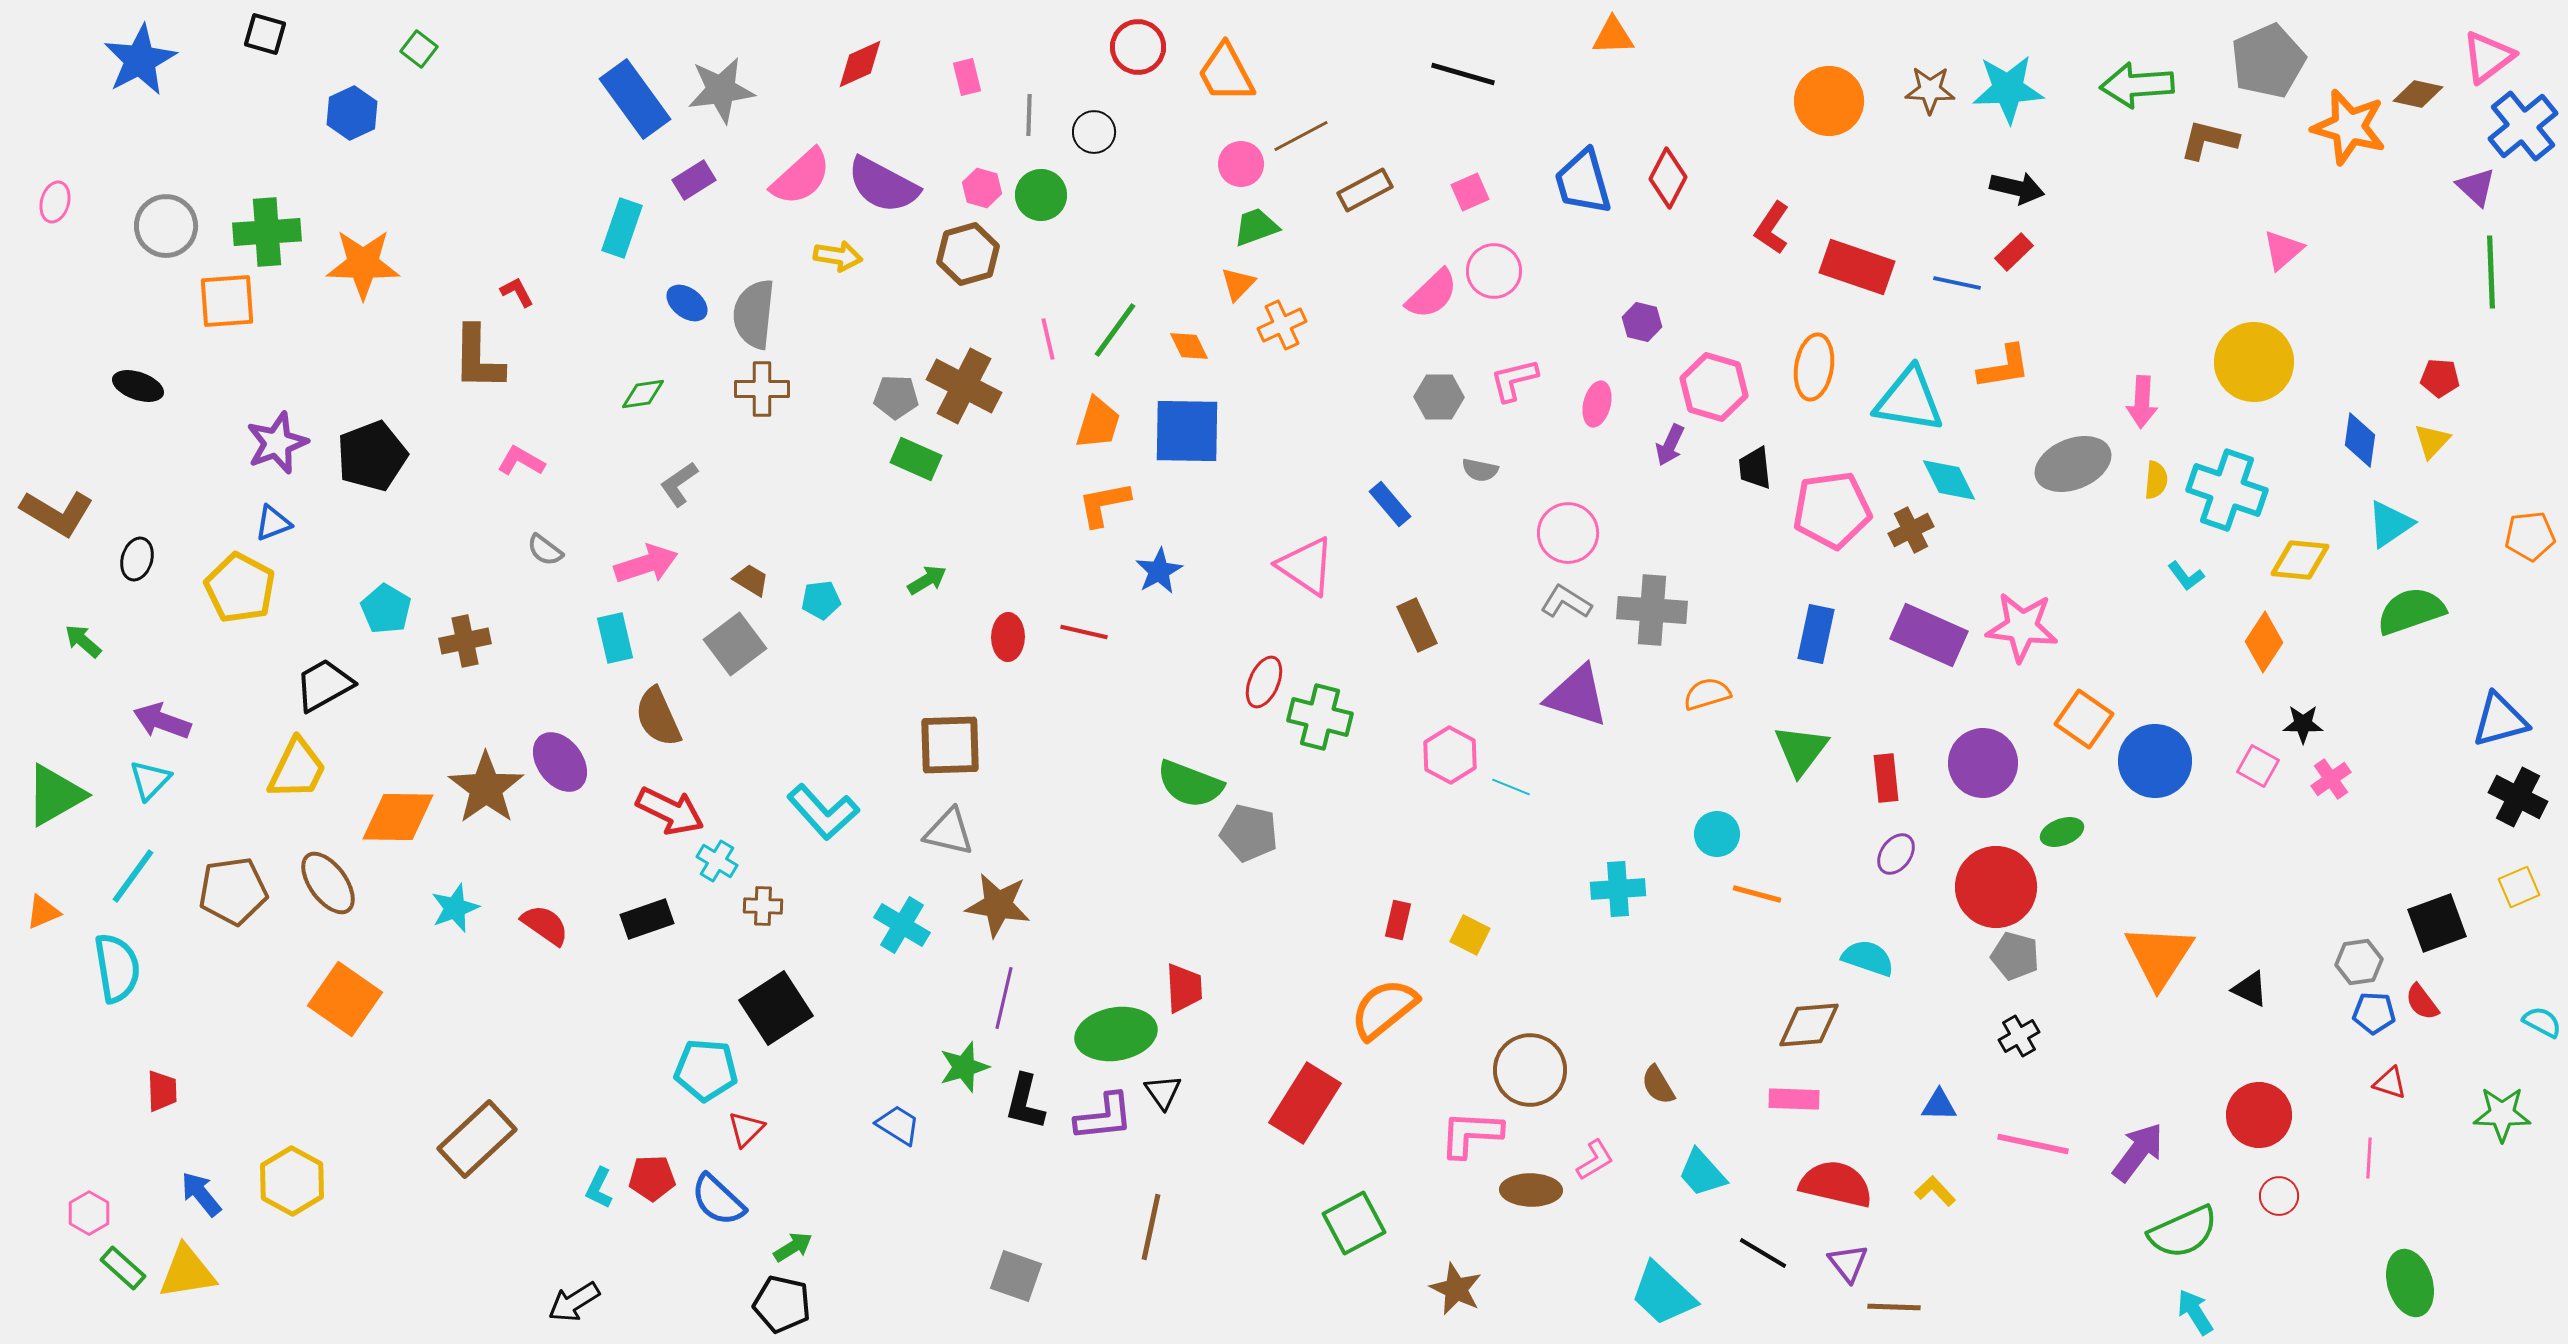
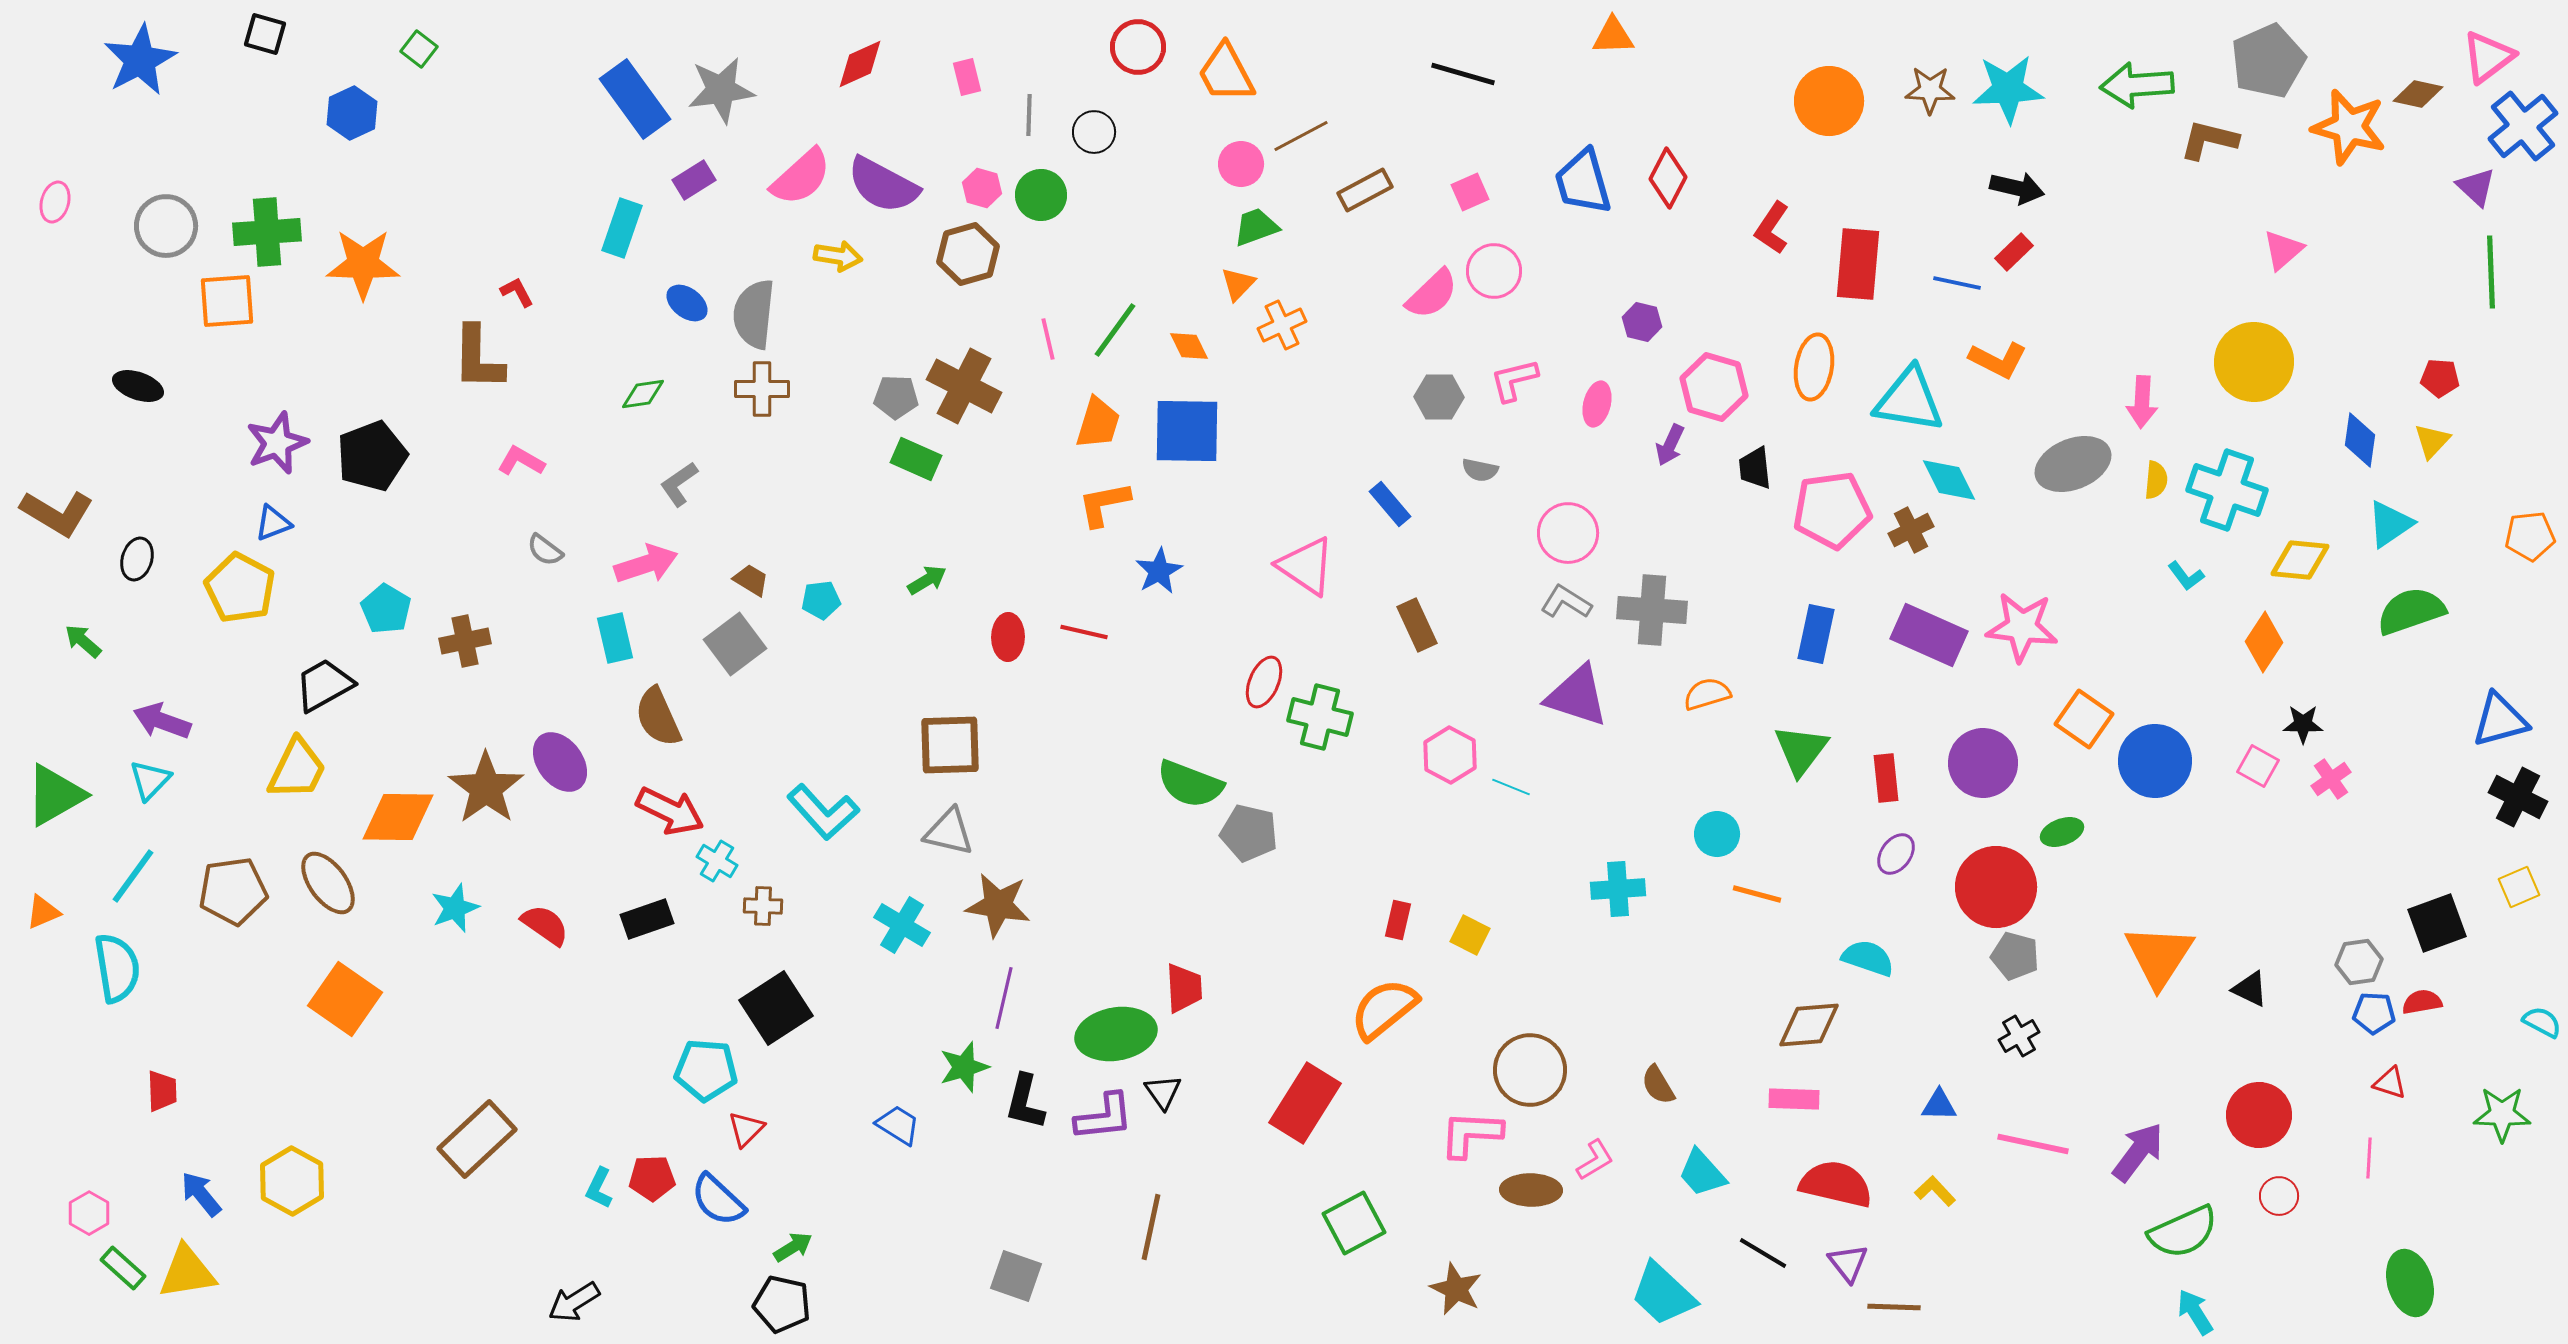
red rectangle at (1857, 267): moved 1 px right, 3 px up; rotated 76 degrees clockwise
orange L-shape at (2004, 367): moved 6 px left, 7 px up; rotated 36 degrees clockwise
red semicircle at (2422, 1002): rotated 117 degrees clockwise
